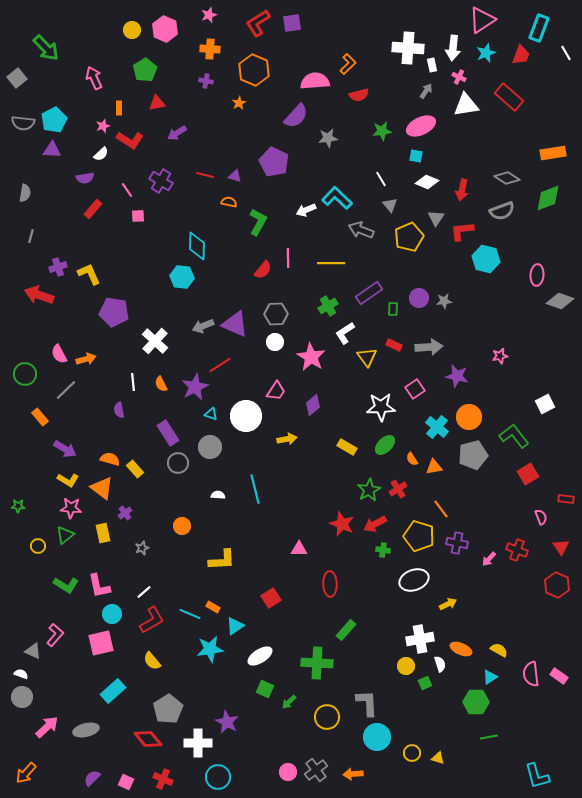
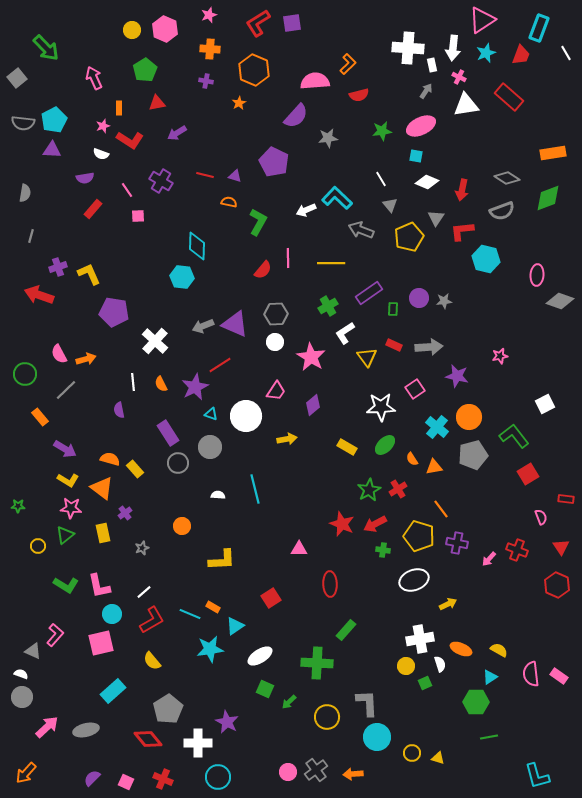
white semicircle at (101, 154): rotated 63 degrees clockwise
